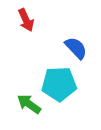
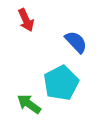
blue semicircle: moved 6 px up
cyan pentagon: moved 2 px right, 1 px up; rotated 24 degrees counterclockwise
